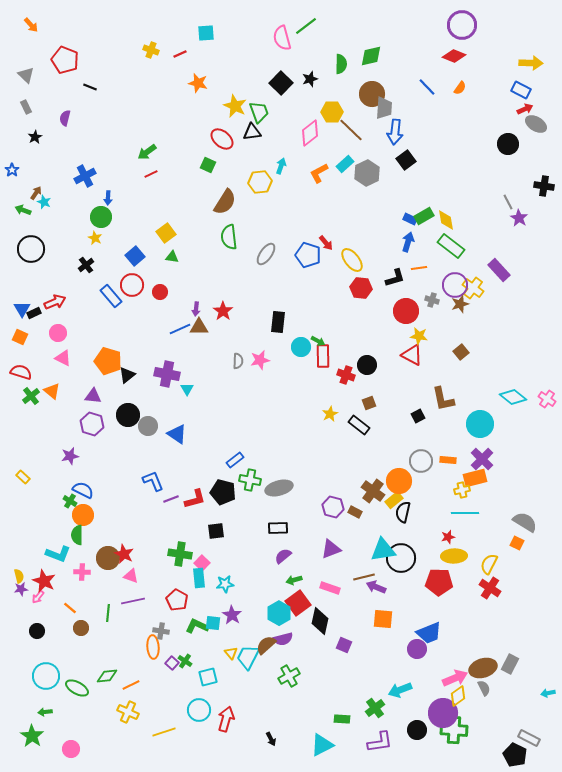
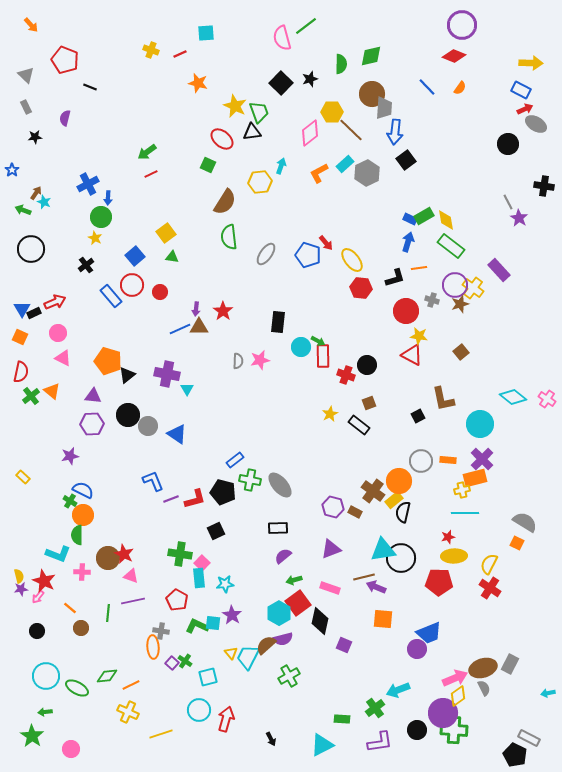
black star at (35, 137): rotated 24 degrees clockwise
blue cross at (85, 176): moved 3 px right, 8 px down
red semicircle at (21, 372): rotated 85 degrees clockwise
purple hexagon at (92, 424): rotated 20 degrees counterclockwise
gray ellipse at (279, 488): moved 1 px right, 3 px up; rotated 64 degrees clockwise
black square at (216, 531): rotated 18 degrees counterclockwise
cyan arrow at (400, 690): moved 2 px left
yellow line at (164, 732): moved 3 px left, 2 px down
